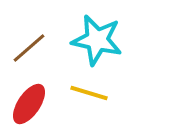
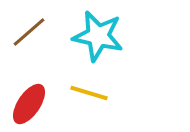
cyan star: moved 1 px right, 4 px up
brown line: moved 16 px up
